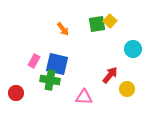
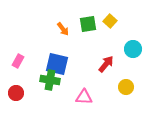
green square: moved 9 px left
pink rectangle: moved 16 px left
red arrow: moved 4 px left, 11 px up
yellow circle: moved 1 px left, 2 px up
